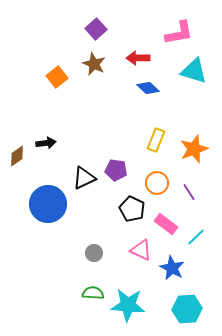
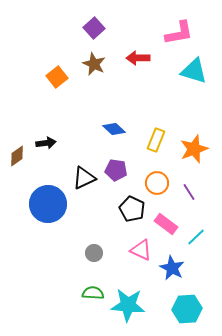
purple square: moved 2 px left, 1 px up
blue diamond: moved 34 px left, 41 px down
